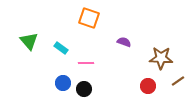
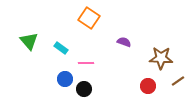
orange square: rotated 15 degrees clockwise
blue circle: moved 2 px right, 4 px up
